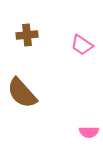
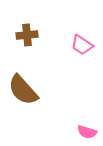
brown semicircle: moved 1 px right, 3 px up
pink semicircle: moved 2 px left; rotated 18 degrees clockwise
